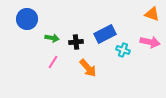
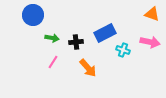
blue circle: moved 6 px right, 4 px up
blue rectangle: moved 1 px up
